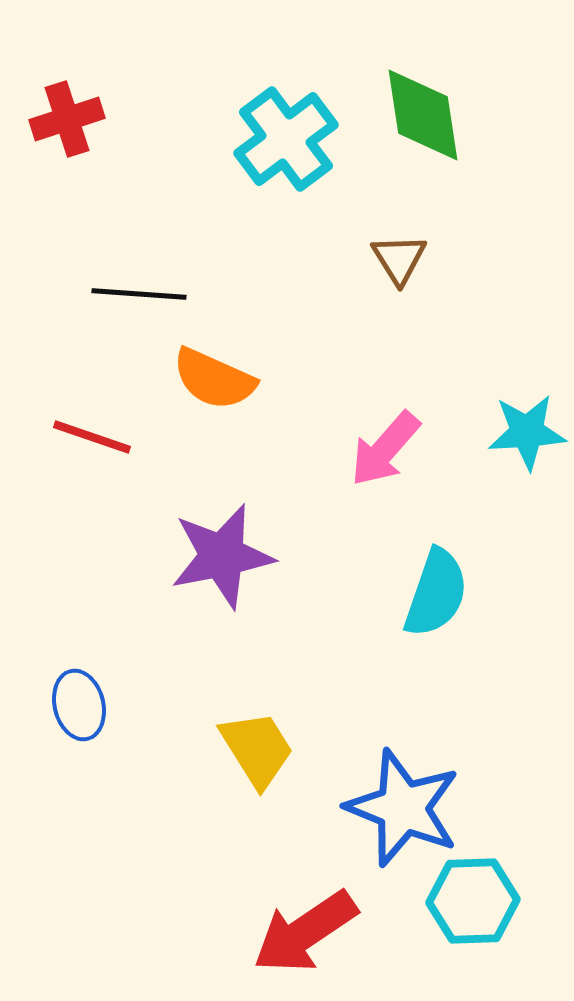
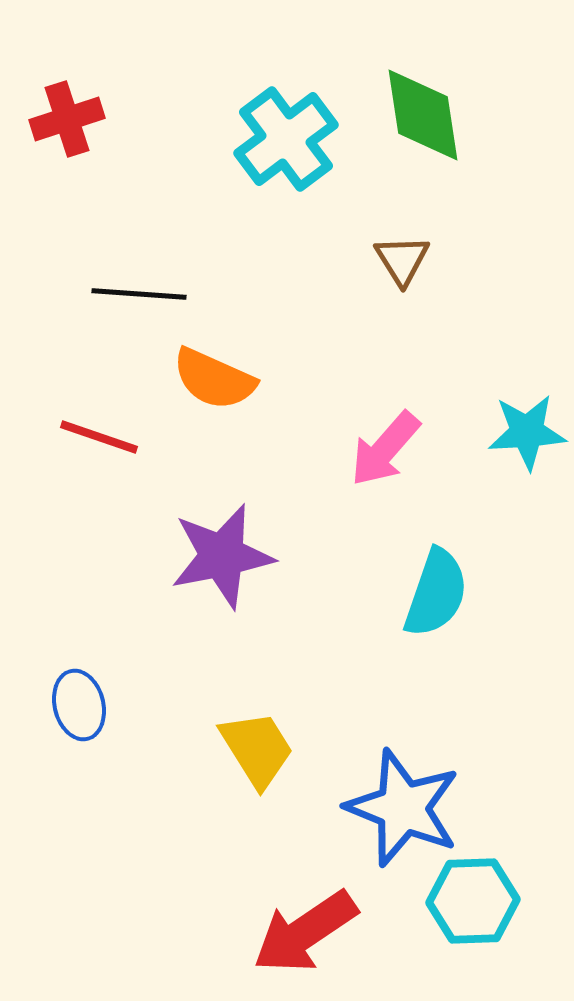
brown triangle: moved 3 px right, 1 px down
red line: moved 7 px right
